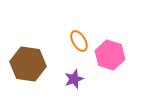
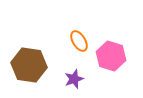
pink hexagon: moved 1 px right, 1 px down
brown hexagon: moved 1 px right, 1 px down
